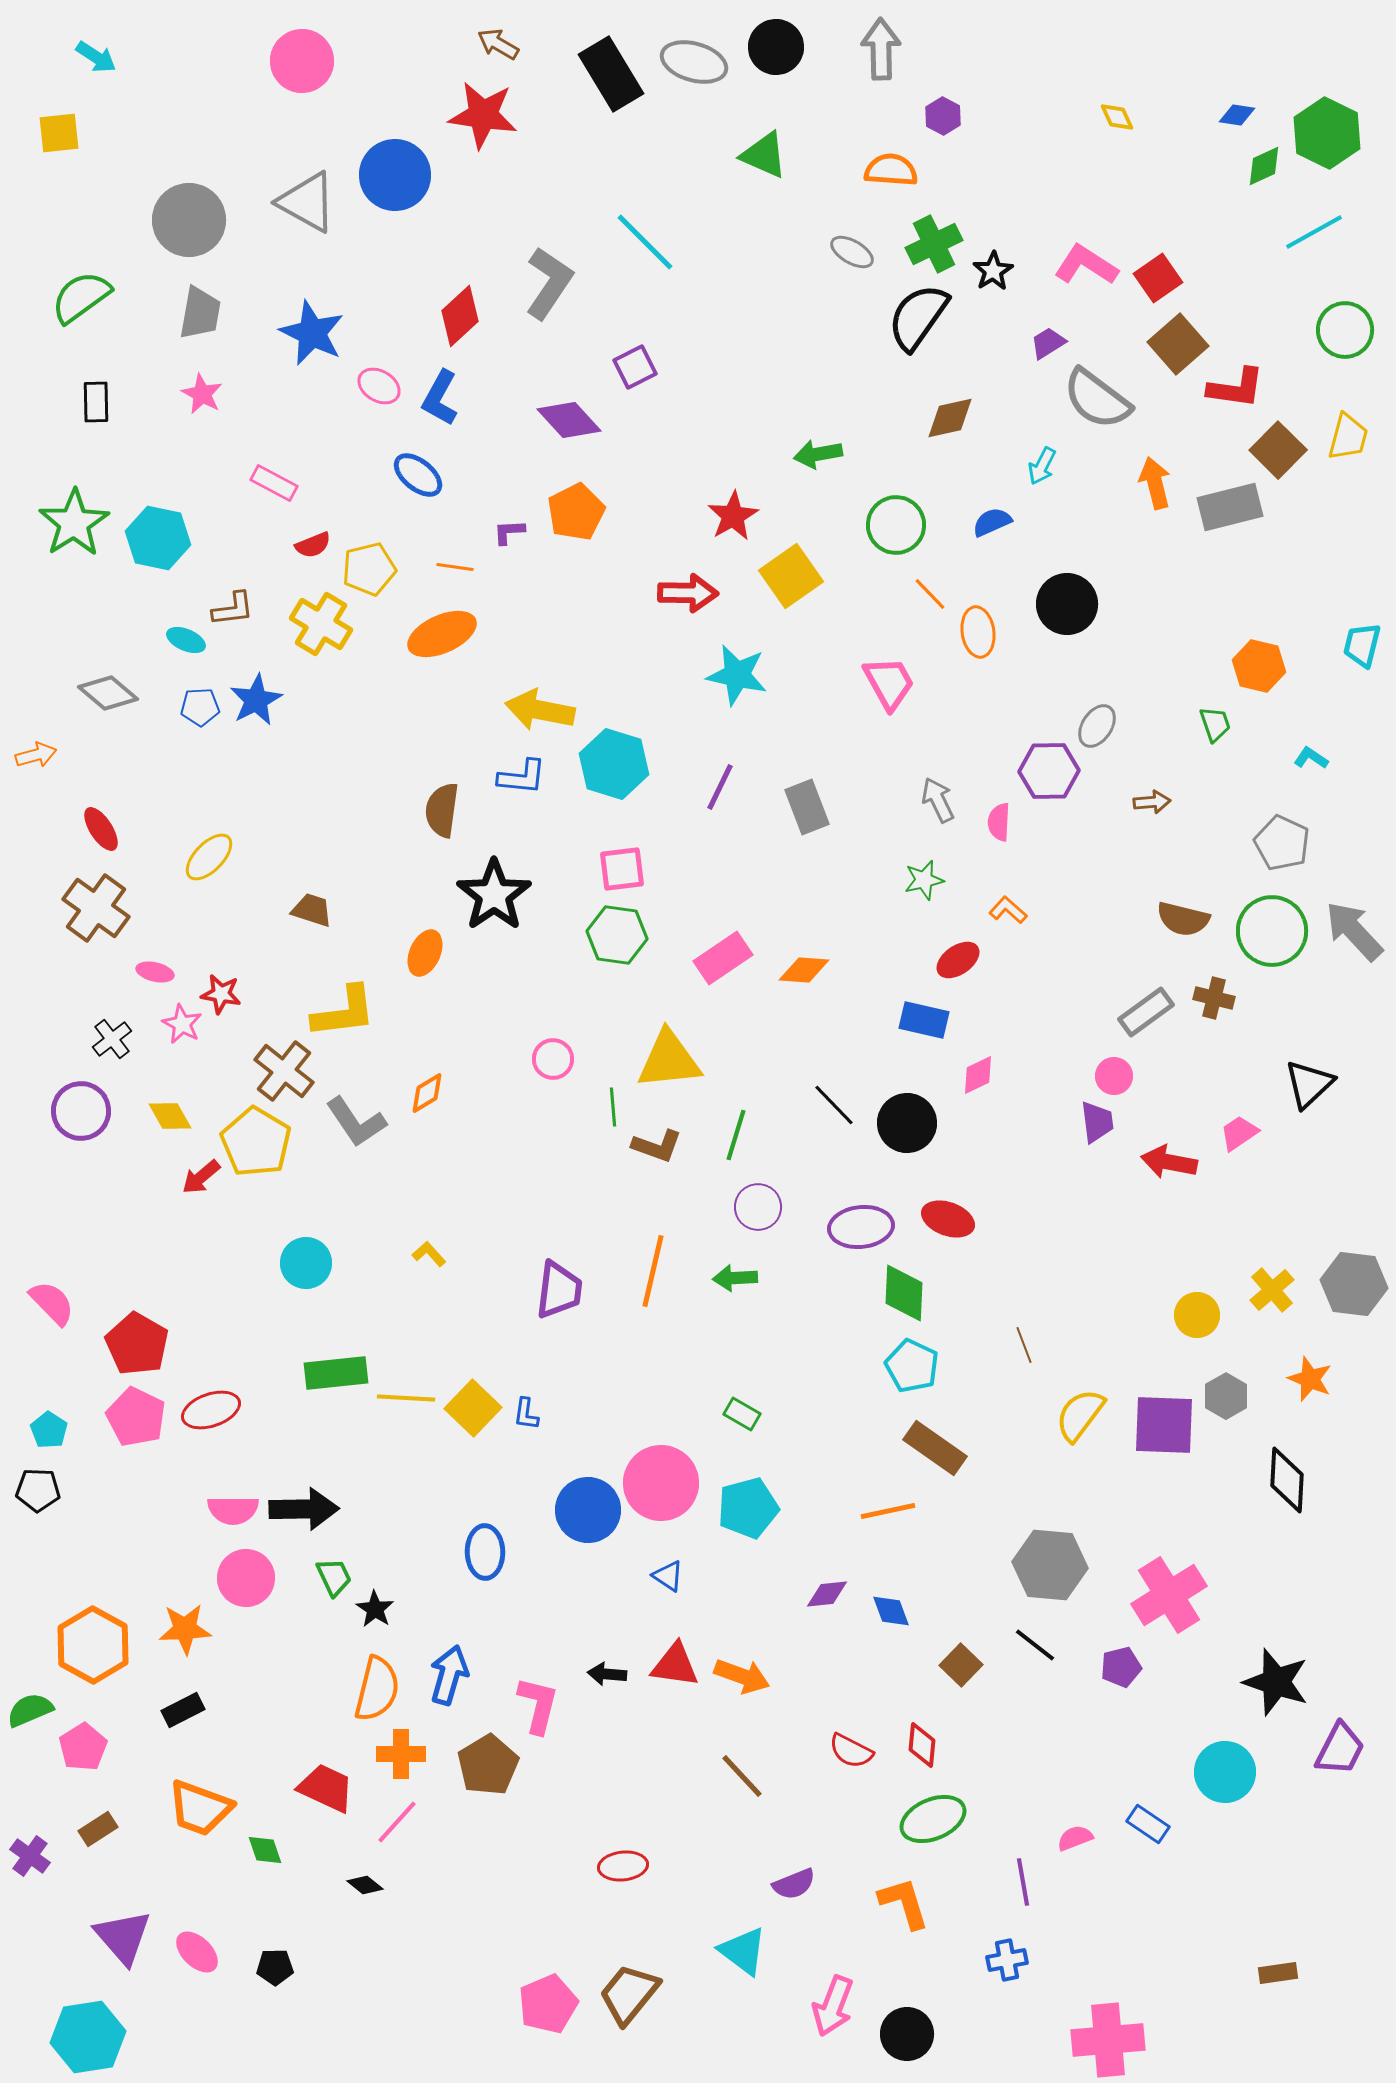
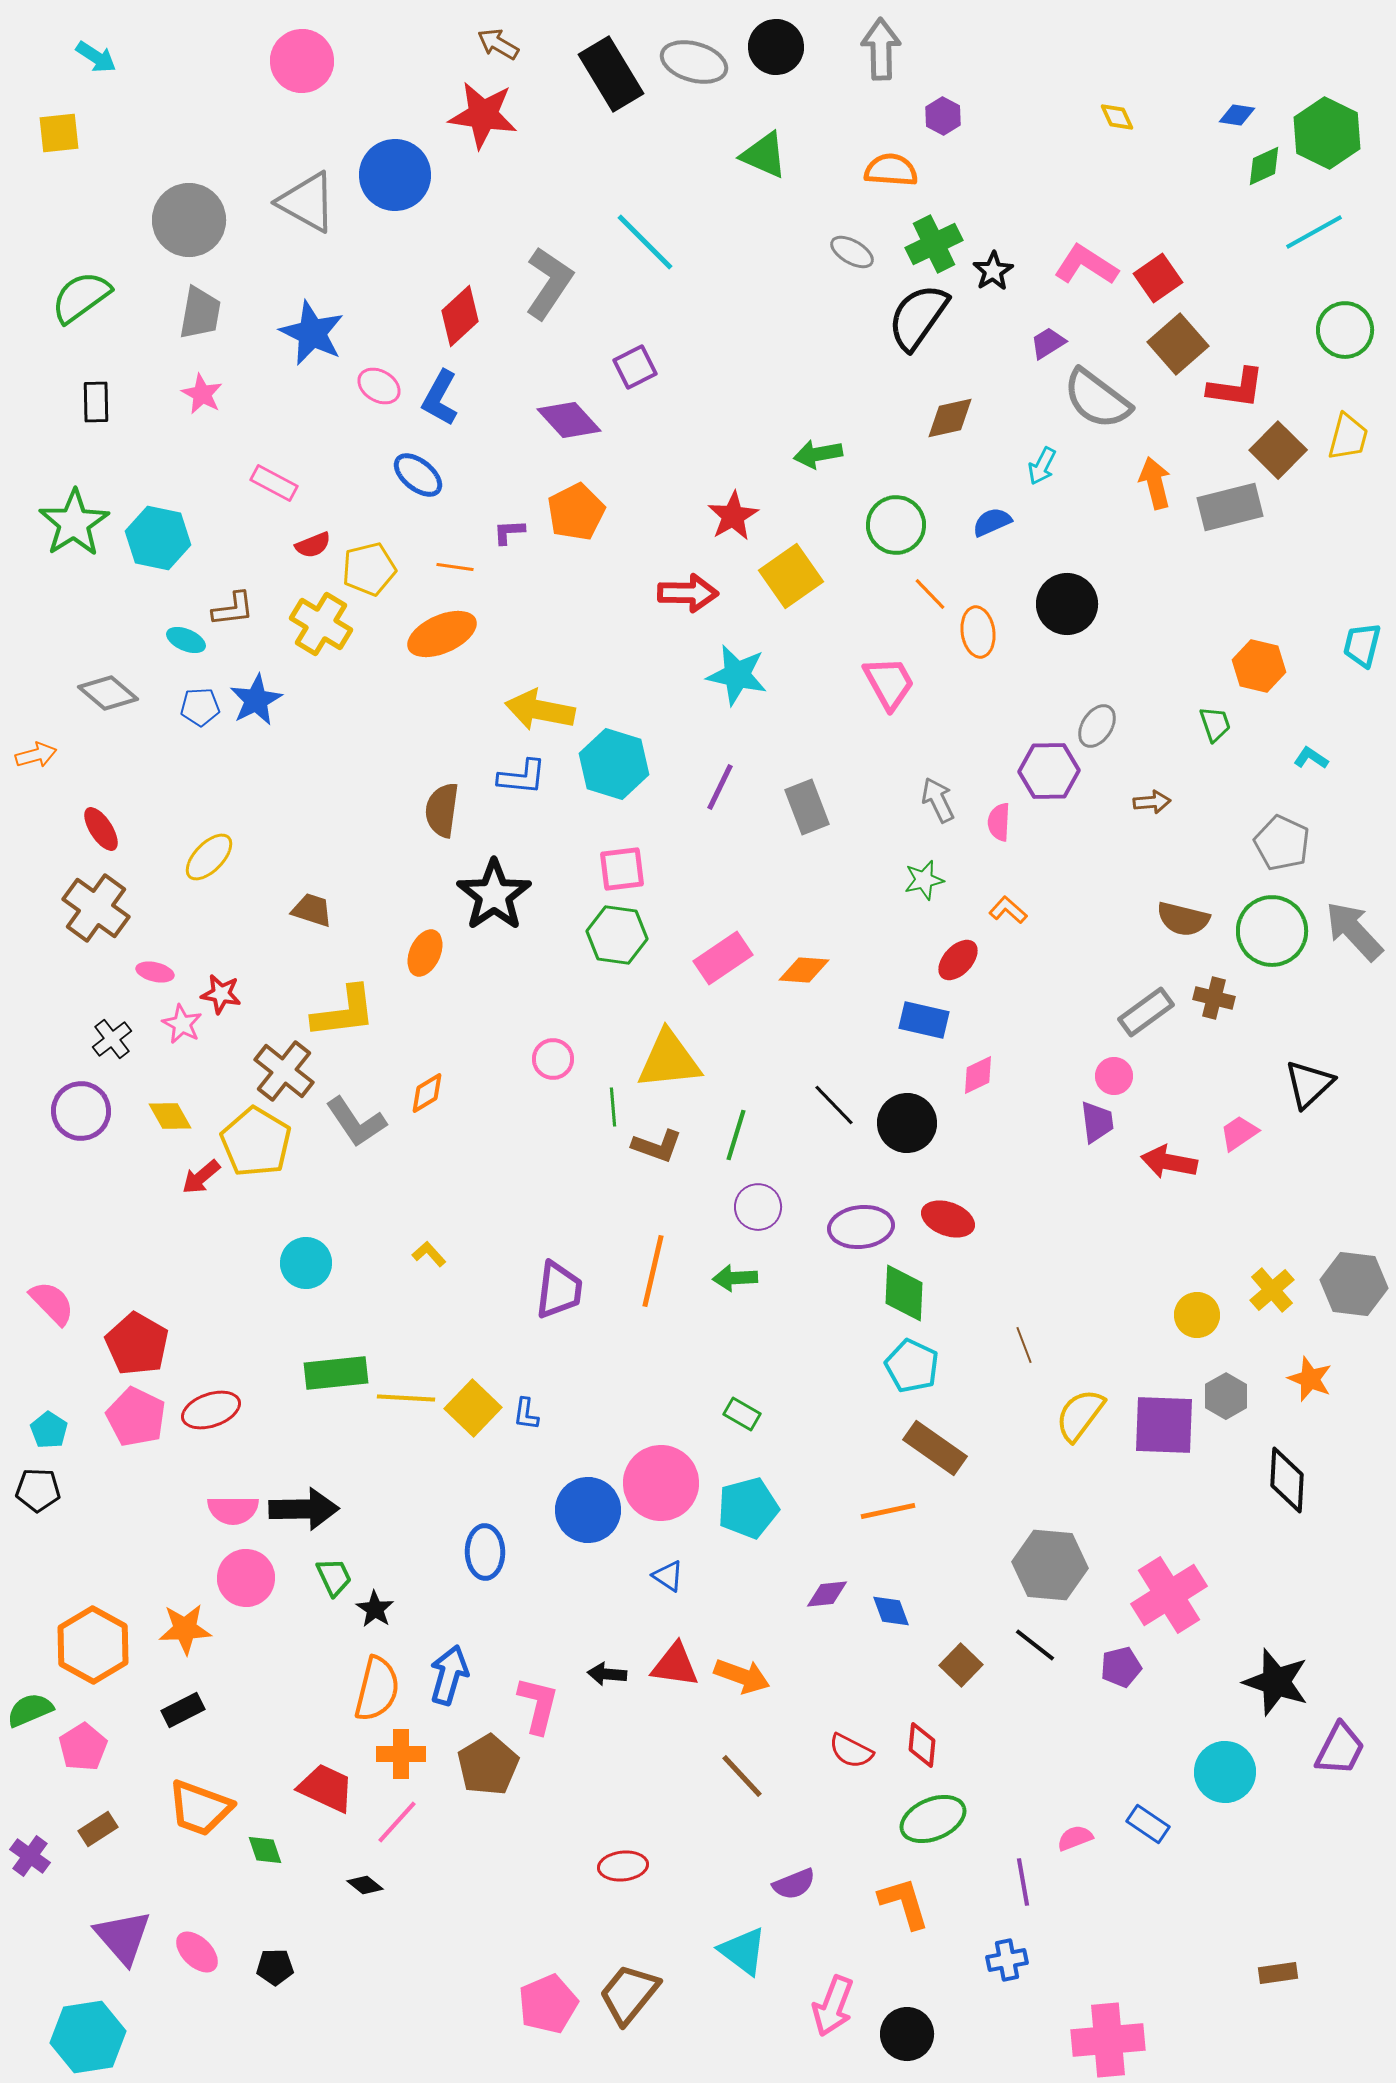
red ellipse at (958, 960): rotated 12 degrees counterclockwise
